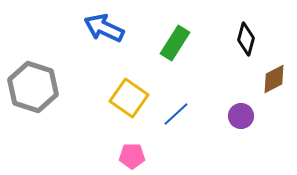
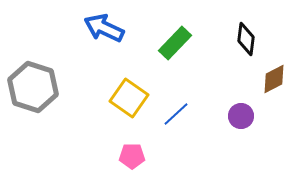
black diamond: rotated 8 degrees counterclockwise
green rectangle: rotated 12 degrees clockwise
